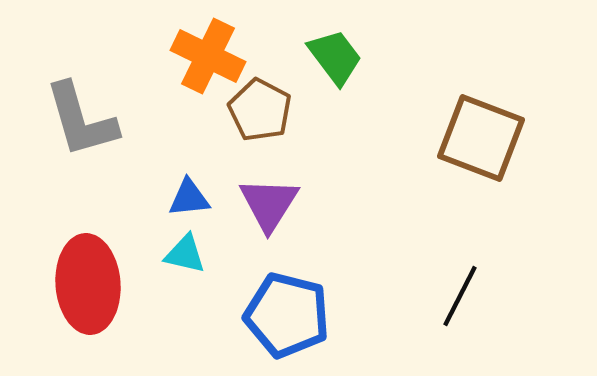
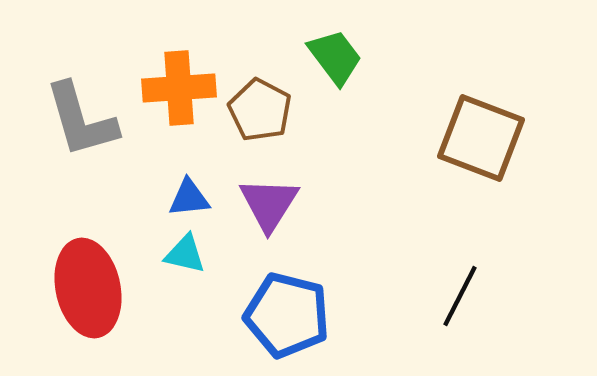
orange cross: moved 29 px left, 32 px down; rotated 30 degrees counterclockwise
red ellipse: moved 4 px down; rotated 8 degrees counterclockwise
